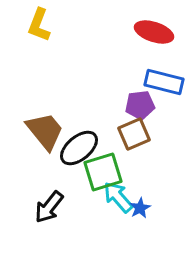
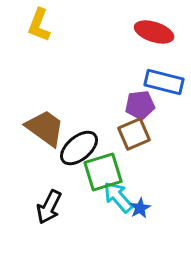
brown trapezoid: moved 3 px up; rotated 15 degrees counterclockwise
black arrow: rotated 12 degrees counterclockwise
